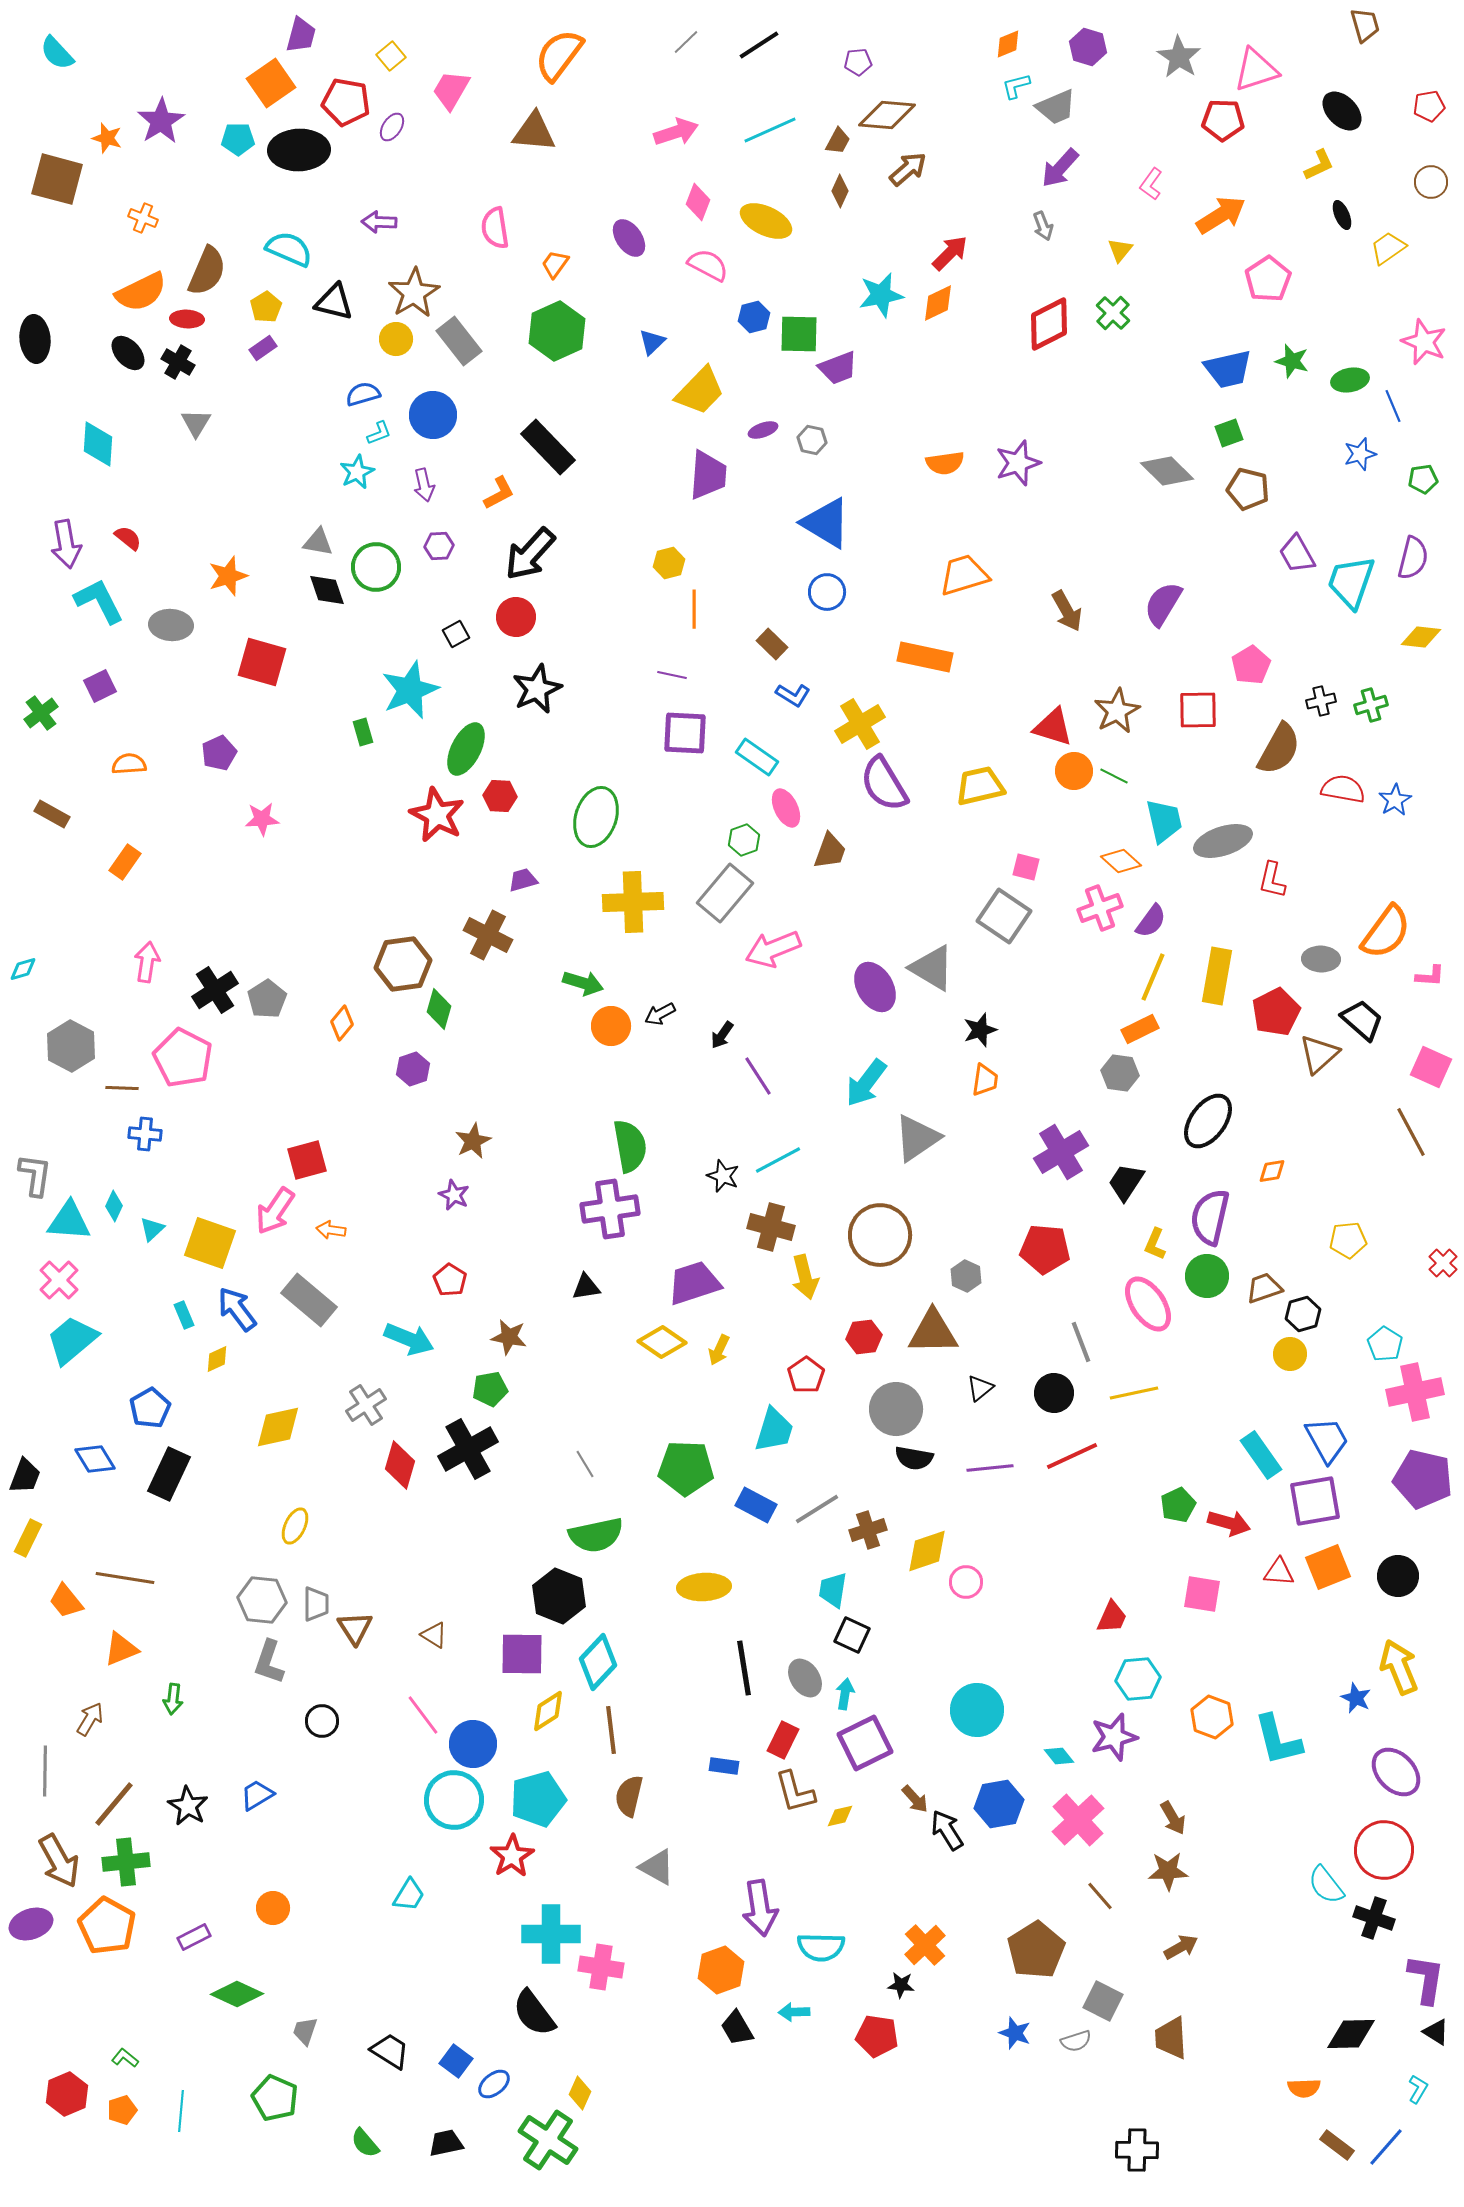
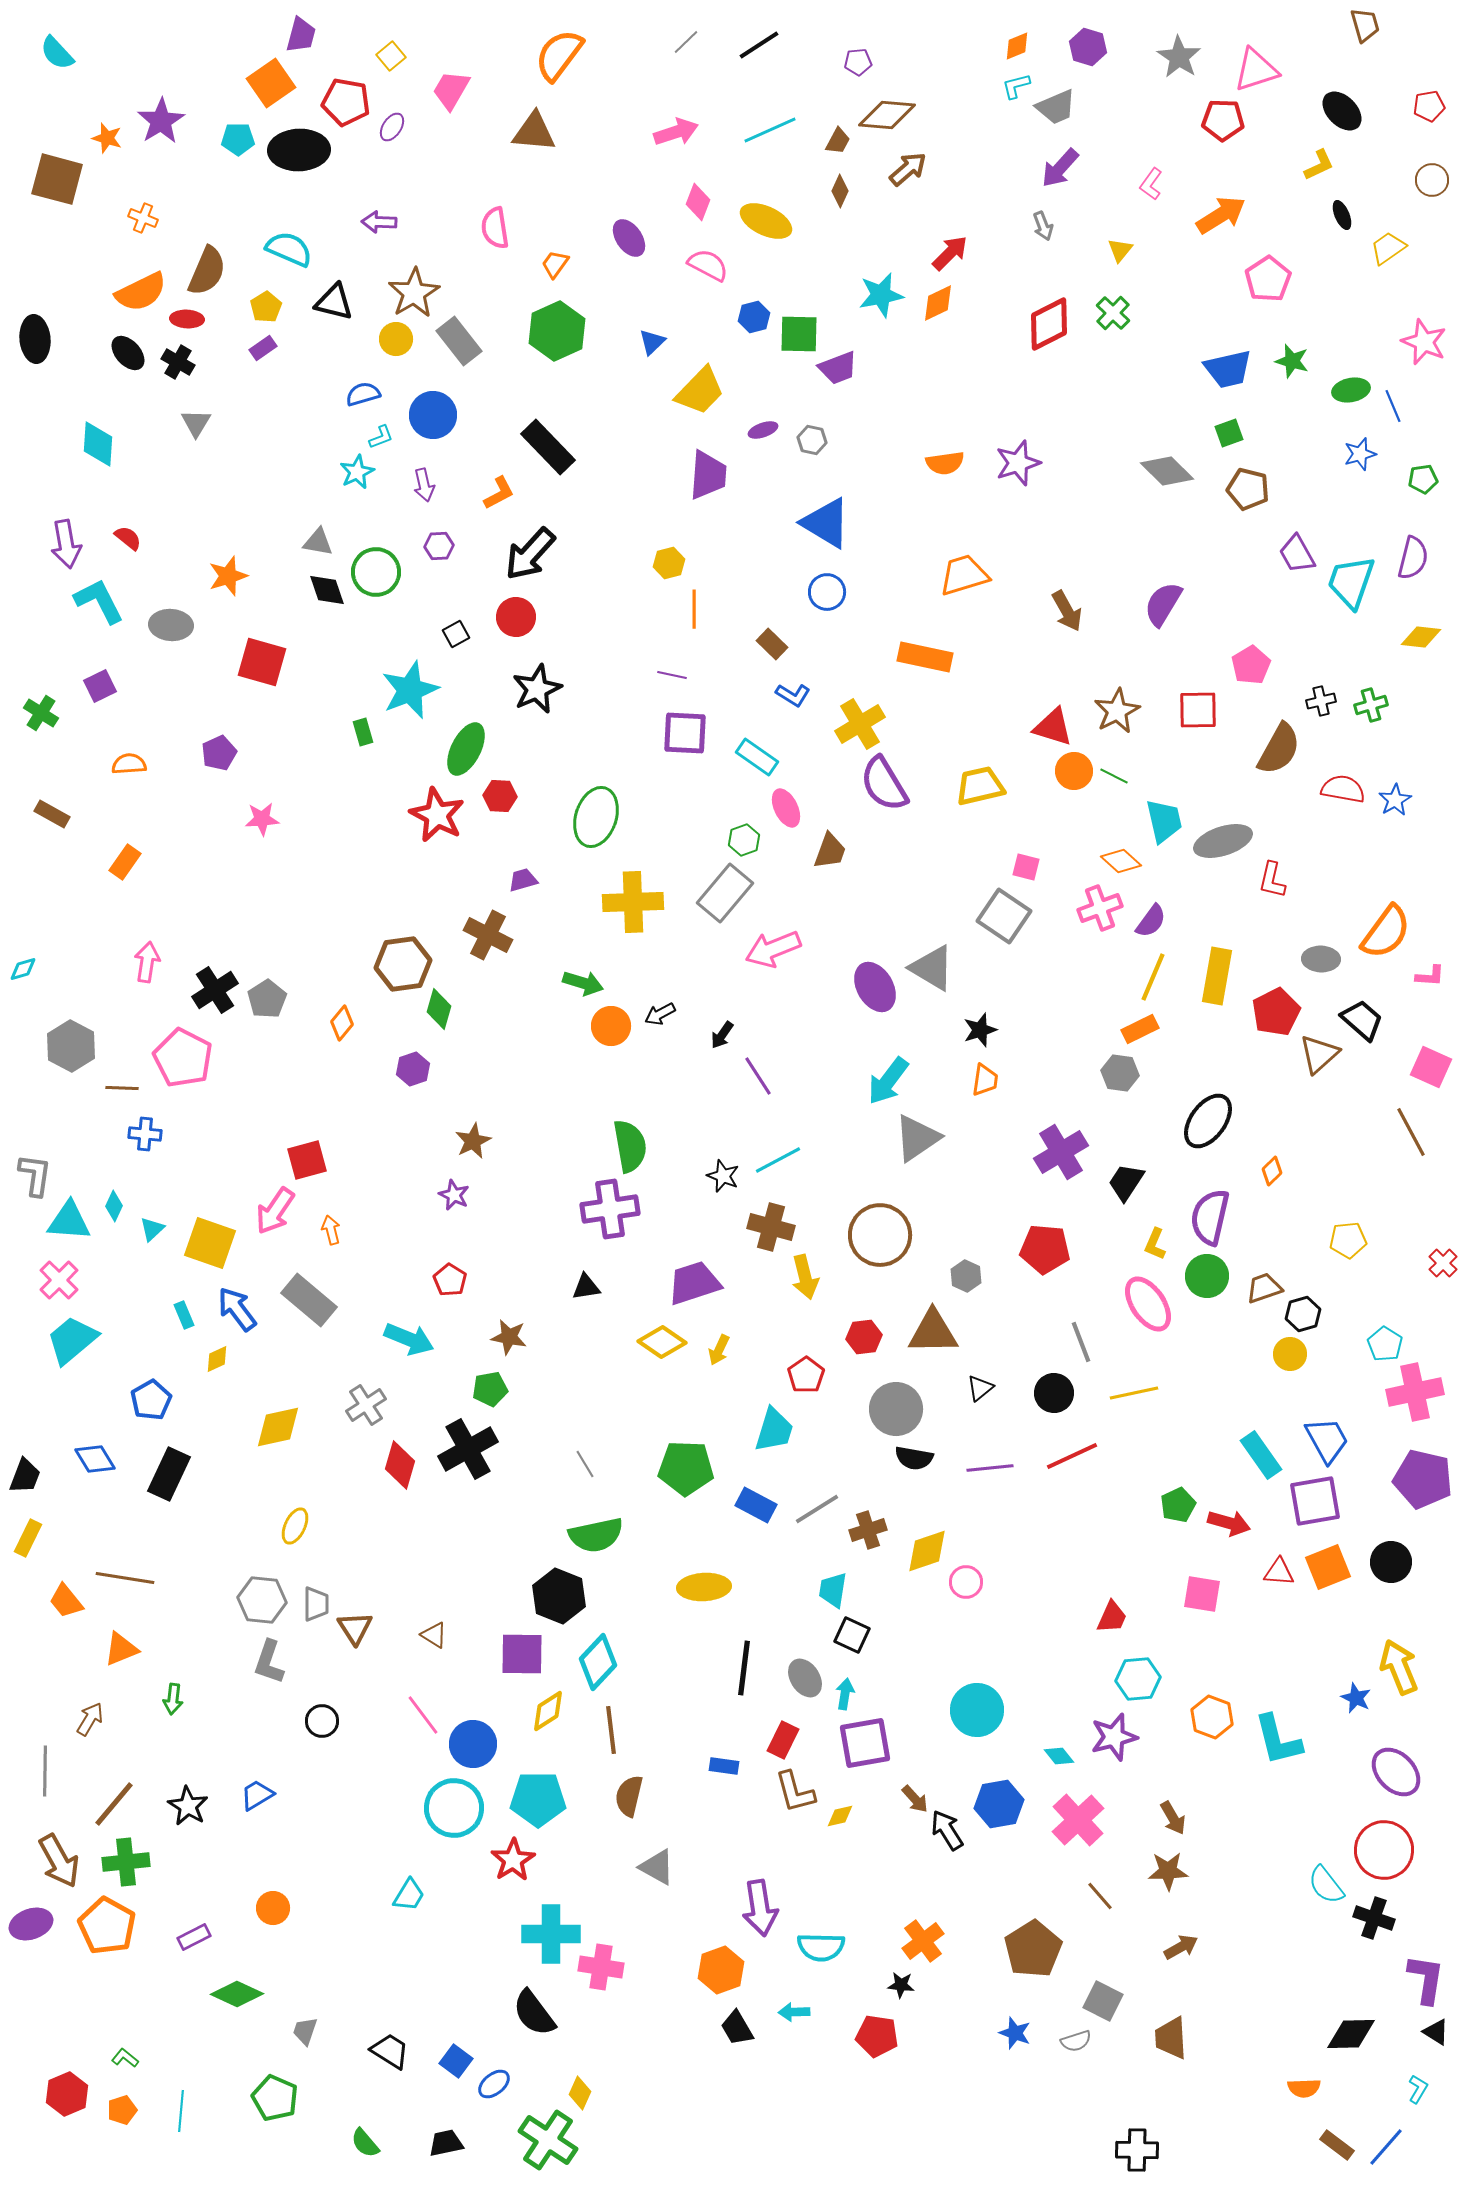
orange diamond at (1008, 44): moved 9 px right, 2 px down
brown circle at (1431, 182): moved 1 px right, 2 px up
green ellipse at (1350, 380): moved 1 px right, 10 px down
cyan L-shape at (379, 433): moved 2 px right, 4 px down
green circle at (376, 567): moved 5 px down
green cross at (41, 713): rotated 20 degrees counterclockwise
cyan arrow at (866, 1083): moved 22 px right, 2 px up
orange diamond at (1272, 1171): rotated 36 degrees counterclockwise
orange arrow at (331, 1230): rotated 68 degrees clockwise
blue pentagon at (150, 1408): moved 1 px right, 8 px up
black circle at (1398, 1576): moved 7 px left, 14 px up
black line at (744, 1668): rotated 16 degrees clockwise
purple square at (865, 1743): rotated 16 degrees clockwise
cyan pentagon at (538, 1799): rotated 16 degrees clockwise
cyan circle at (454, 1800): moved 8 px down
red star at (512, 1856): moved 1 px right, 4 px down
orange cross at (925, 1945): moved 2 px left, 4 px up; rotated 6 degrees clockwise
brown pentagon at (1036, 1950): moved 3 px left, 1 px up
